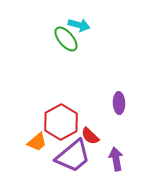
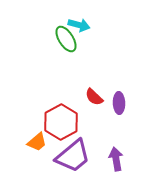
green ellipse: rotated 8 degrees clockwise
red semicircle: moved 4 px right, 39 px up
